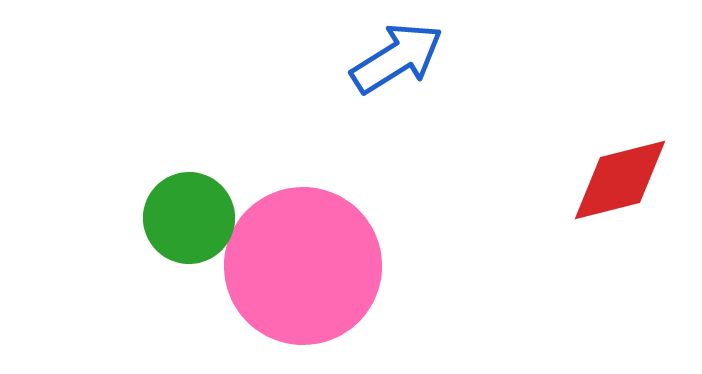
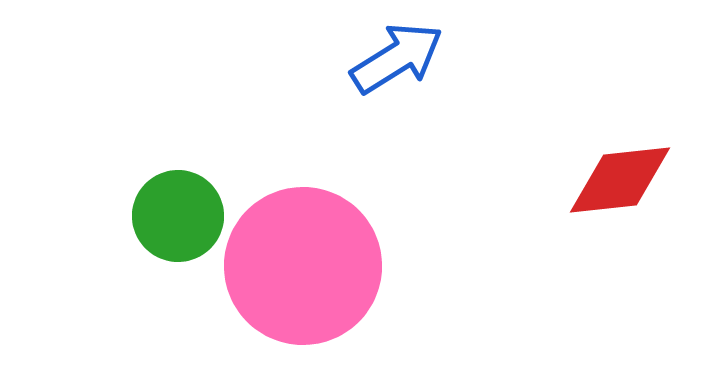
red diamond: rotated 8 degrees clockwise
green circle: moved 11 px left, 2 px up
